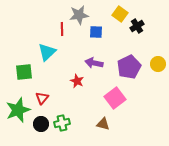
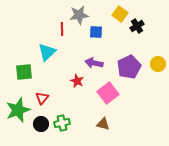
pink square: moved 7 px left, 5 px up
